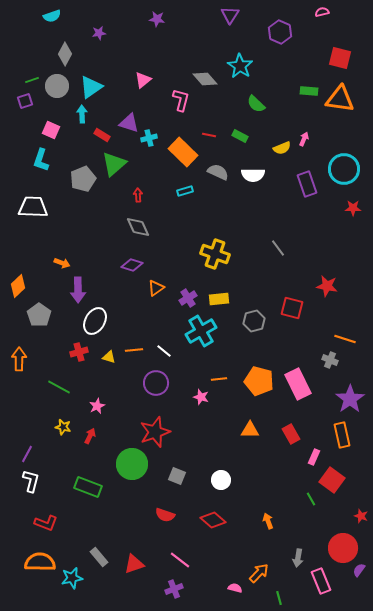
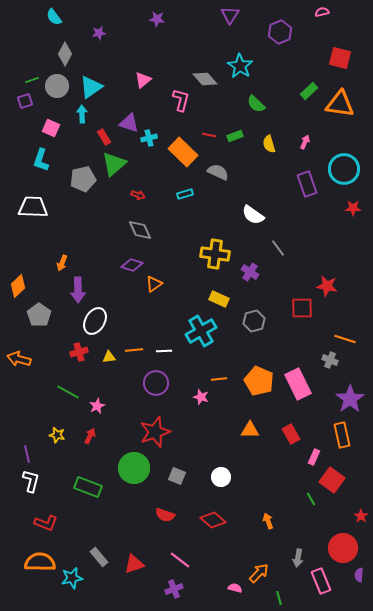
cyan semicircle at (52, 16): moved 2 px right, 1 px down; rotated 72 degrees clockwise
purple hexagon at (280, 32): rotated 15 degrees clockwise
green rectangle at (309, 91): rotated 48 degrees counterclockwise
orange triangle at (340, 99): moved 5 px down
pink square at (51, 130): moved 2 px up
red rectangle at (102, 135): moved 2 px right, 2 px down; rotated 28 degrees clockwise
green rectangle at (240, 136): moved 5 px left; rotated 49 degrees counterclockwise
pink arrow at (304, 139): moved 1 px right, 3 px down
yellow semicircle at (282, 148): moved 13 px left, 4 px up; rotated 96 degrees clockwise
white semicircle at (253, 175): moved 40 px down; rotated 35 degrees clockwise
gray pentagon at (83, 179): rotated 10 degrees clockwise
cyan rectangle at (185, 191): moved 3 px down
red arrow at (138, 195): rotated 112 degrees clockwise
gray diamond at (138, 227): moved 2 px right, 3 px down
yellow cross at (215, 254): rotated 12 degrees counterclockwise
orange arrow at (62, 263): rotated 91 degrees clockwise
orange triangle at (156, 288): moved 2 px left, 4 px up
purple cross at (188, 298): moved 62 px right, 26 px up; rotated 24 degrees counterclockwise
yellow rectangle at (219, 299): rotated 30 degrees clockwise
red square at (292, 308): moved 10 px right; rotated 15 degrees counterclockwise
white line at (164, 351): rotated 42 degrees counterclockwise
yellow triangle at (109, 357): rotated 24 degrees counterclockwise
orange arrow at (19, 359): rotated 75 degrees counterclockwise
orange pentagon at (259, 381): rotated 8 degrees clockwise
green line at (59, 387): moved 9 px right, 5 px down
yellow star at (63, 427): moved 6 px left, 8 px down
purple line at (27, 454): rotated 42 degrees counterclockwise
green circle at (132, 464): moved 2 px right, 4 px down
white circle at (221, 480): moved 3 px up
red star at (361, 516): rotated 16 degrees clockwise
purple semicircle at (359, 570): moved 5 px down; rotated 32 degrees counterclockwise
